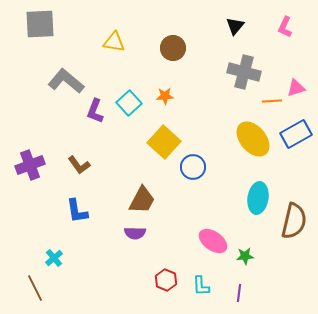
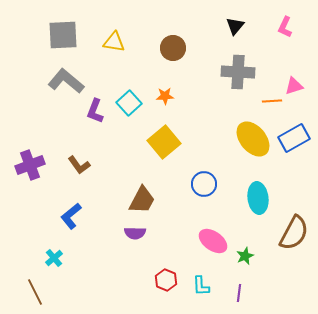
gray square: moved 23 px right, 11 px down
gray cross: moved 6 px left; rotated 12 degrees counterclockwise
pink triangle: moved 2 px left, 2 px up
blue rectangle: moved 2 px left, 4 px down
yellow square: rotated 8 degrees clockwise
blue circle: moved 11 px right, 17 px down
cyan ellipse: rotated 16 degrees counterclockwise
blue L-shape: moved 6 px left, 5 px down; rotated 60 degrees clockwise
brown semicircle: moved 12 px down; rotated 15 degrees clockwise
green star: rotated 18 degrees counterclockwise
brown line: moved 4 px down
